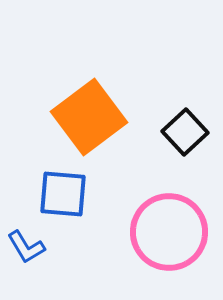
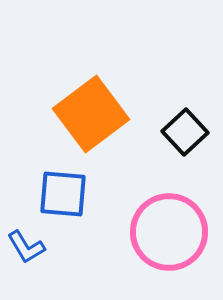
orange square: moved 2 px right, 3 px up
